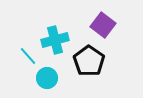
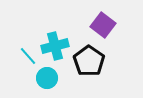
cyan cross: moved 6 px down
